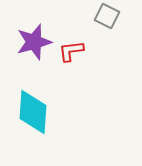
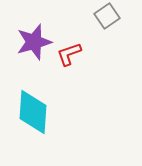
gray square: rotated 30 degrees clockwise
red L-shape: moved 2 px left, 3 px down; rotated 12 degrees counterclockwise
